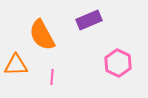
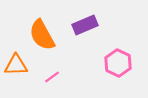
purple rectangle: moved 4 px left, 5 px down
pink line: rotated 49 degrees clockwise
